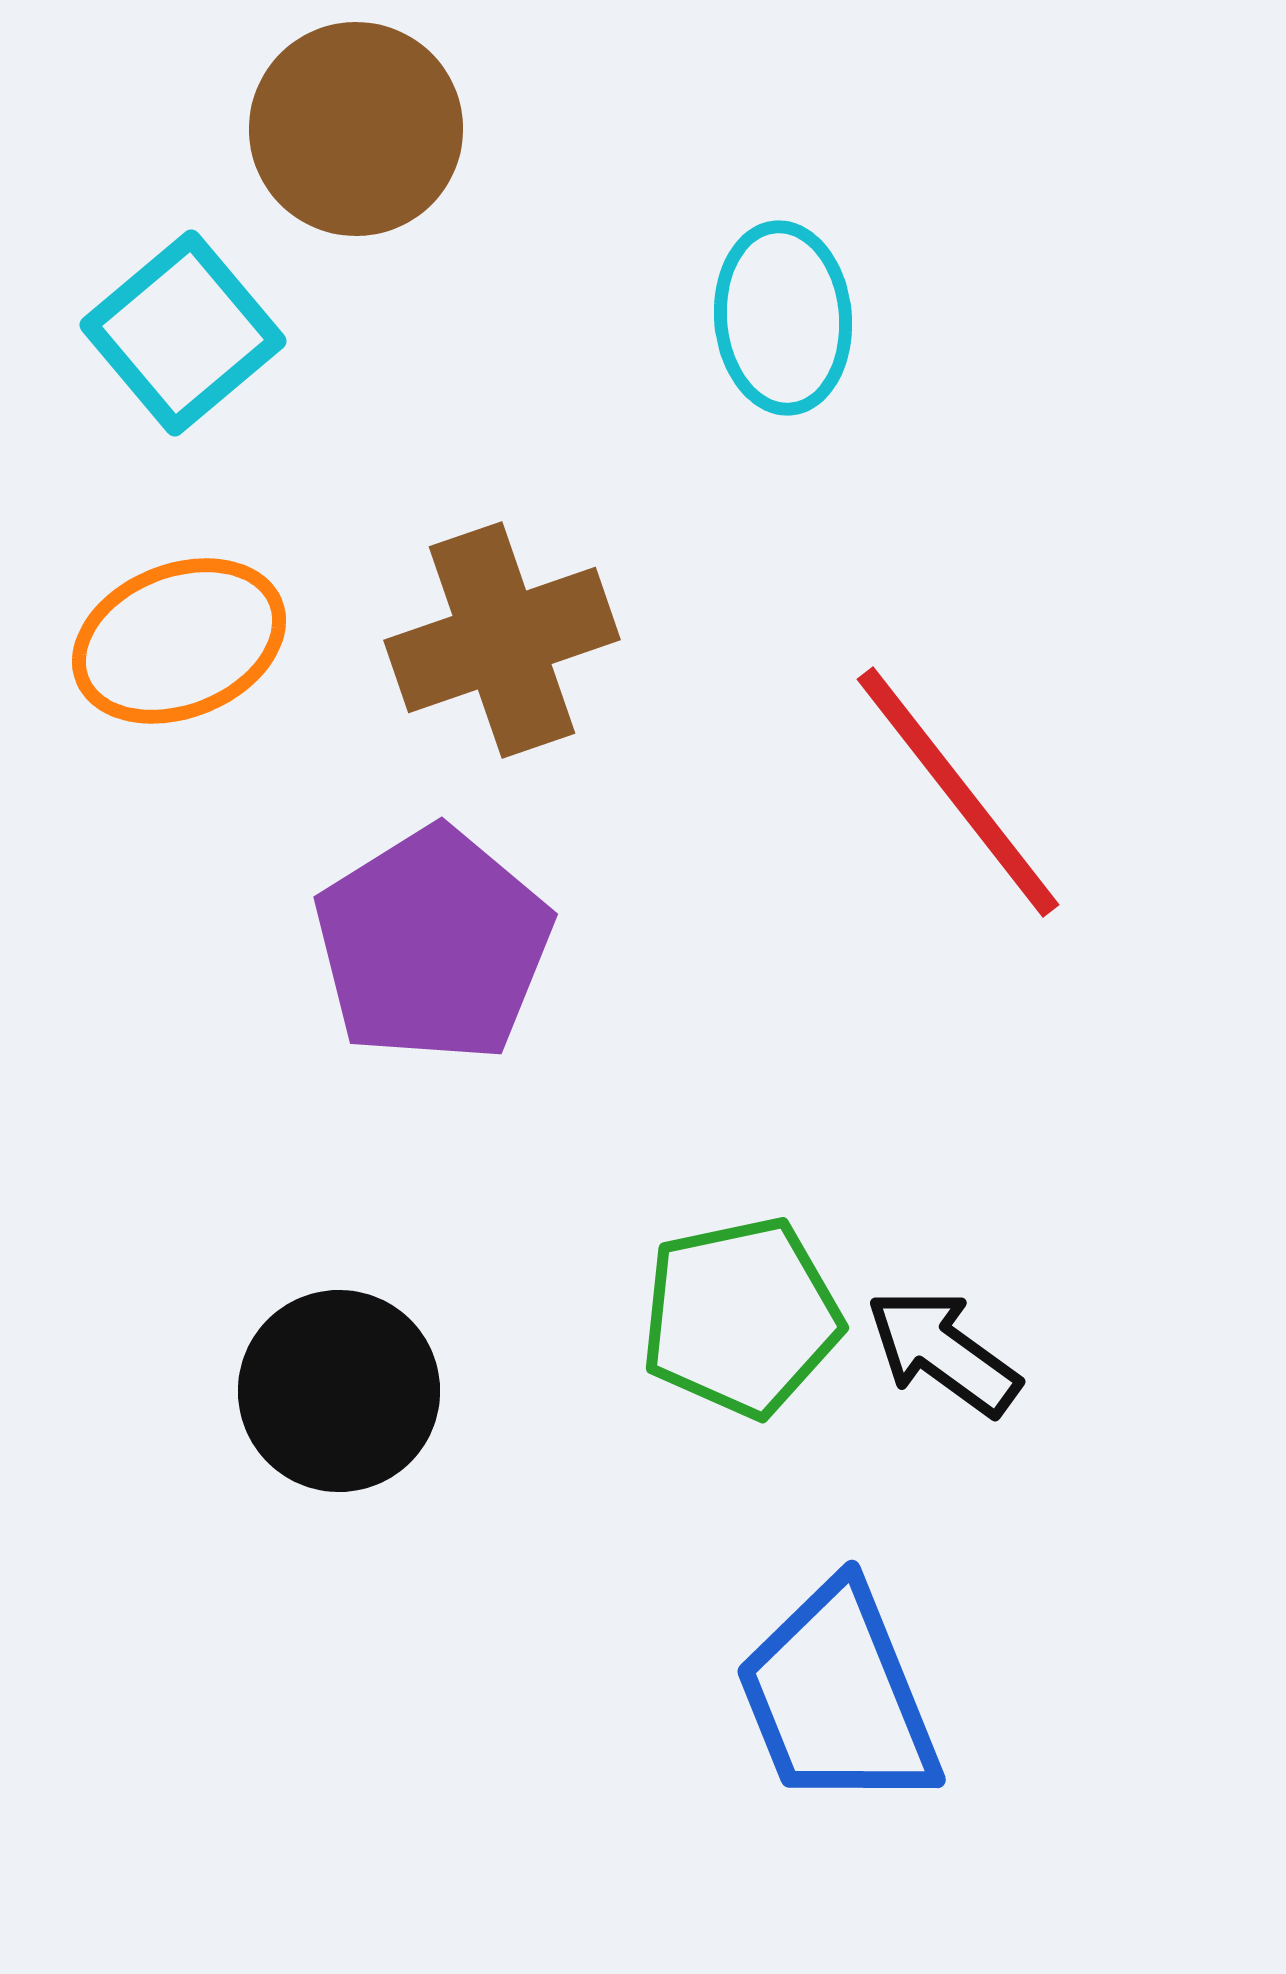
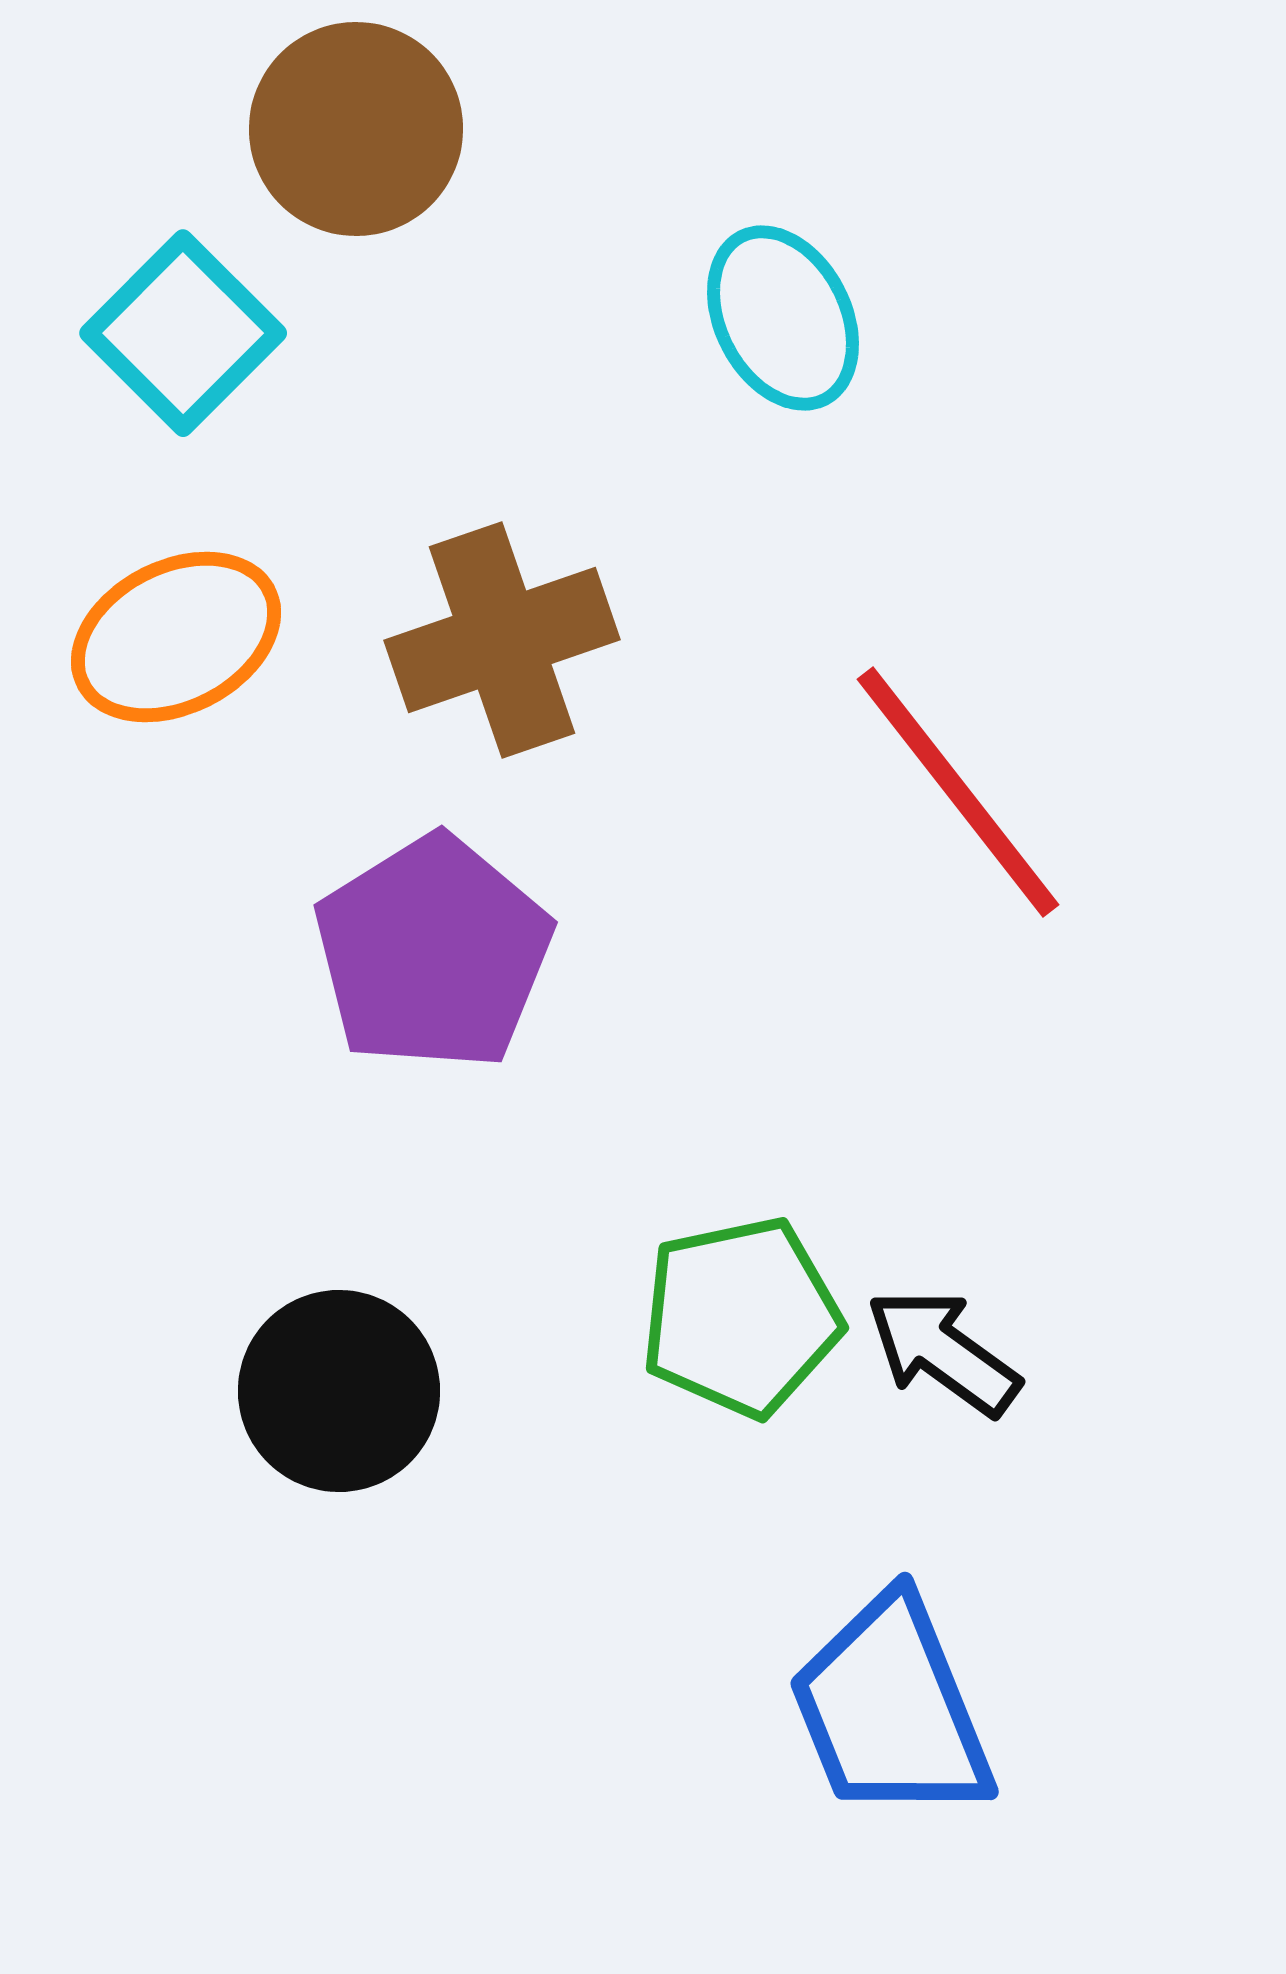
cyan ellipse: rotated 22 degrees counterclockwise
cyan square: rotated 5 degrees counterclockwise
orange ellipse: moved 3 px left, 4 px up; rotated 5 degrees counterclockwise
purple pentagon: moved 8 px down
blue trapezoid: moved 53 px right, 12 px down
